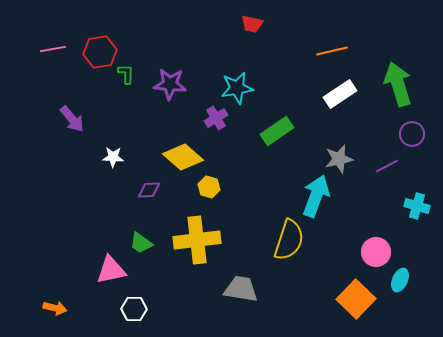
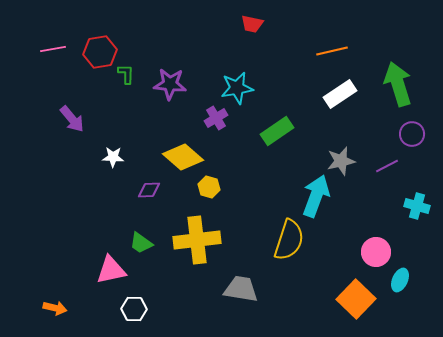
gray star: moved 2 px right, 2 px down
